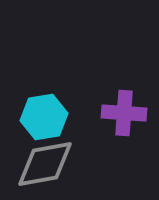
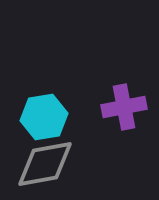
purple cross: moved 6 px up; rotated 15 degrees counterclockwise
